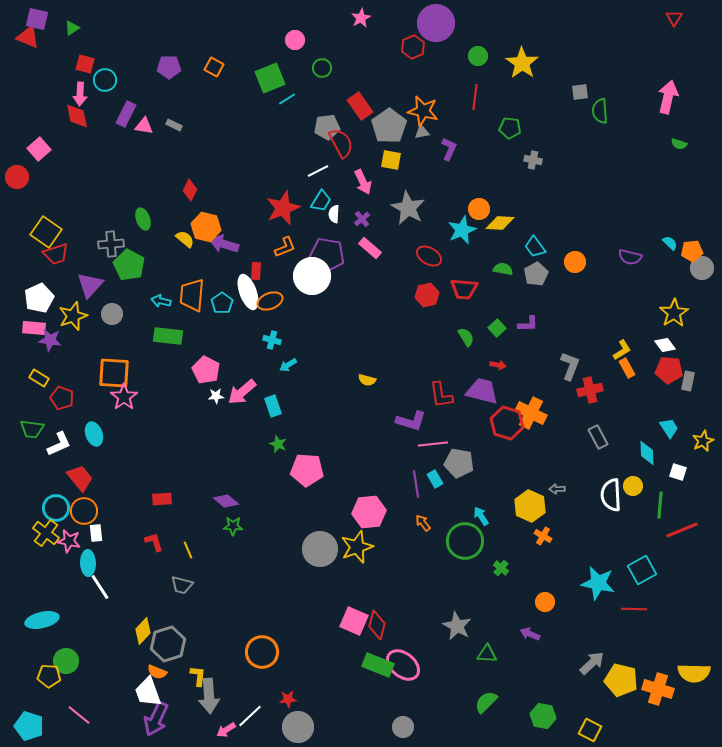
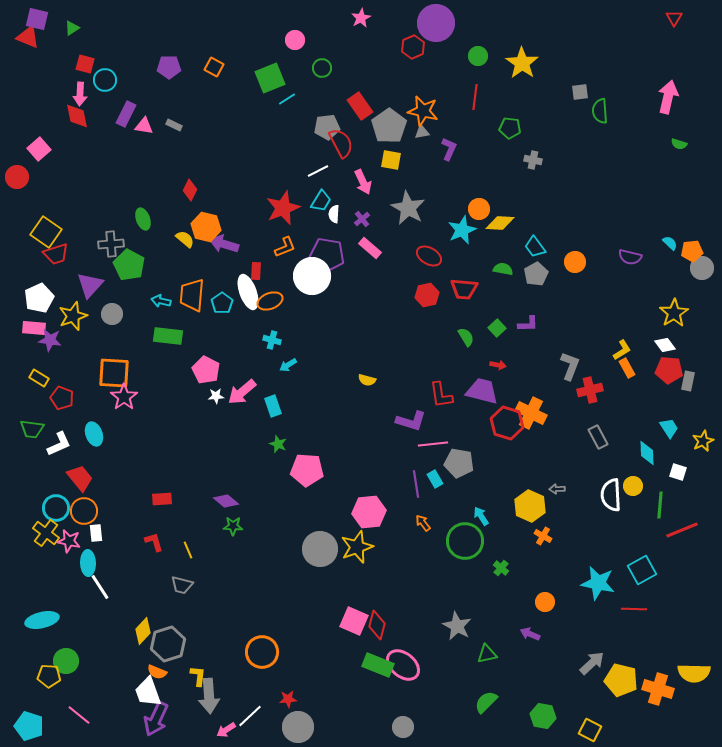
green triangle at (487, 654): rotated 15 degrees counterclockwise
